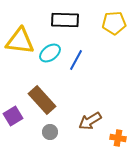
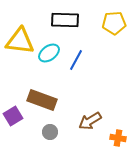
cyan ellipse: moved 1 px left
brown rectangle: rotated 28 degrees counterclockwise
